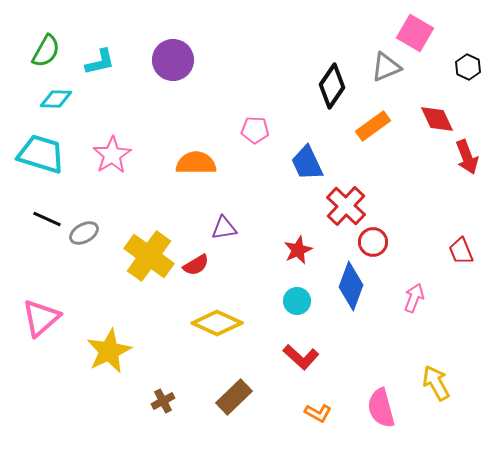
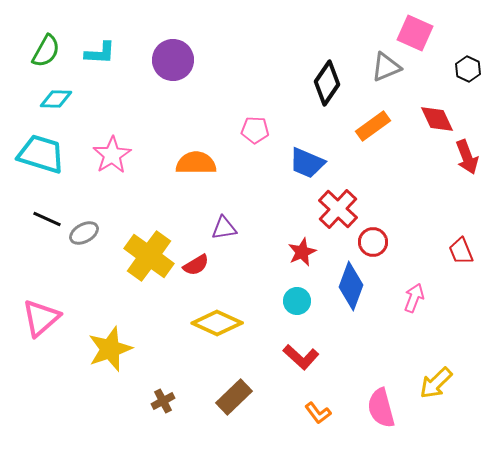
pink square: rotated 6 degrees counterclockwise
cyan L-shape: moved 9 px up; rotated 16 degrees clockwise
black hexagon: moved 2 px down
black diamond: moved 5 px left, 3 px up
blue trapezoid: rotated 42 degrees counterclockwise
red cross: moved 8 px left, 3 px down
red star: moved 4 px right, 2 px down
yellow star: moved 1 px right, 2 px up; rotated 6 degrees clockwise
yellow arrow: rotated 105 degrees counterclockwise
orange L-shape: rotated 24 degrees clockwise
